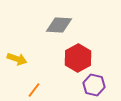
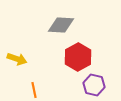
gray diamond: moved 2 px right
red hexagon: moved 1 px up
orange line: rotated 49 degrees counterclockwise
